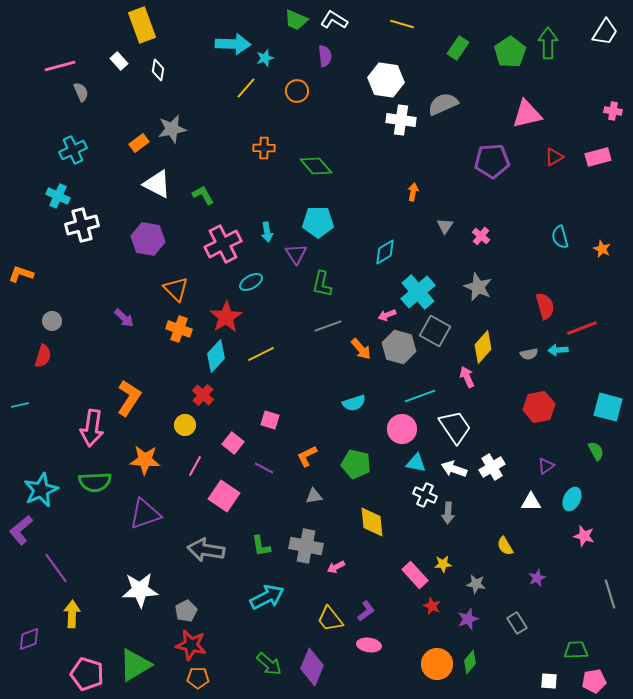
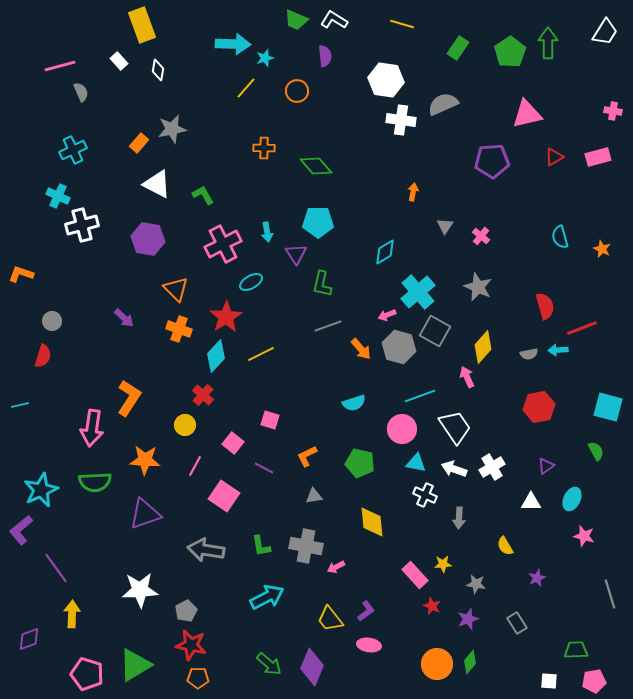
orange rectangle at (139, 143): rotated 12 degrees counterclockwise
green pentagon at (356, 464): moved 4 px right, 1 px up
gray arrow at (448, 513): moved 11 px right, 5 px down
